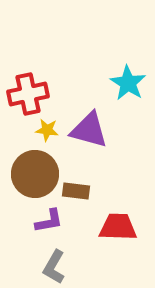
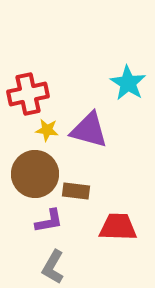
gray L-shape: moved 1 px left
